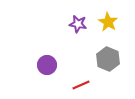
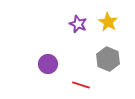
purple star: rotated 12 degrees clockwise
purple circle: moved 1 px right, 1 px up
red line: rotated 42 degrees clockwise
